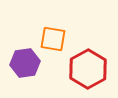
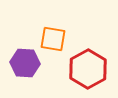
purple hexagon: rotated 12 degrees clockwise
